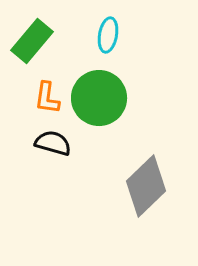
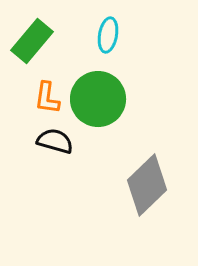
green circle: moved 1 px left, 1 px down
black semicircle: moved 2 px right, 2 px up
gray diamond: moved 1 px right, 1 px up
